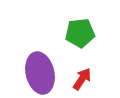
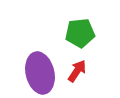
red arrow: moved 5 px left, 8 px up
